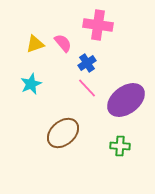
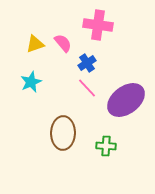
cyan star: moved 2 px up
brown ellipse: rotated 48 degrees counterclockwise
green cross: moved 14 px left
